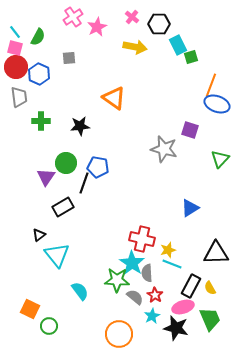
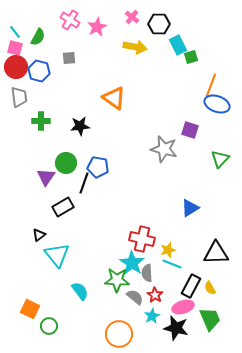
pink cross at (73, 17): moved 3 px left, 3 px down; rotated 24 degrees counterclockwise
blue hexagon at (39, 74): moved 3 px up; rotated 10 degrees counterclockwise
